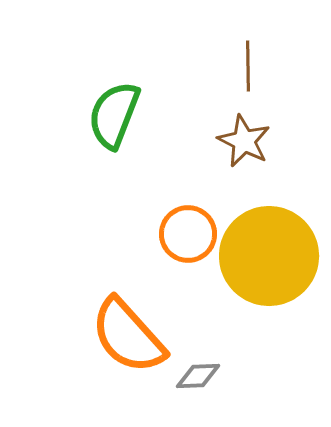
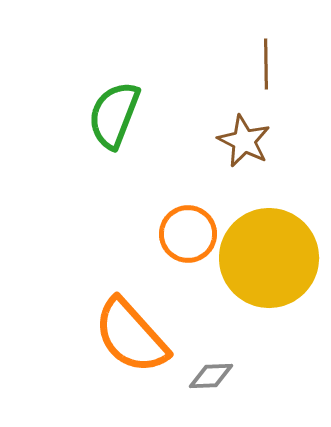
brown line: moved 18 px right, 2 px up
yellow circle: moved 2 px down
orange semicircle: moved 3 px right
gray diamond: moved 13 px right
